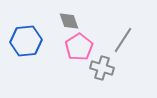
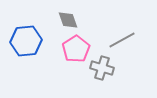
gray diamond: moved 1 px left, 1 px up
gray line: moved 1 px left; rotated 28 degrees clockwise
pink pentagon: moved 3 px left, 2 px down
